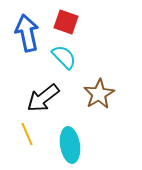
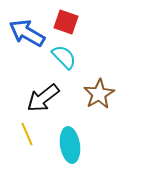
blue arrow: rotated 48 degrees counterclockwise
